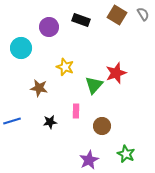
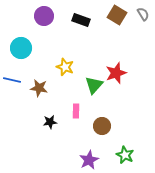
purple circle: moved 5 px left, 11 px up
blue line: moved 41 px up; rotated 30 degrees clockwise
green star: moved 1 px left, 1 px down
